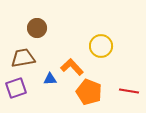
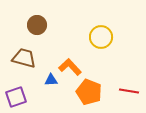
brown circle: moved 3 px up
yellow circle: moved 9 px up
brown trapezoid: moved 1 px right; rotated 25 degrees clockwise
orange L-shape: moved 2 px left
blue triangle: moved 1 px right, 1 px down
purple square: moved 9 px down
